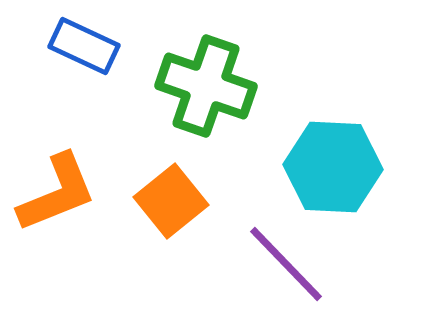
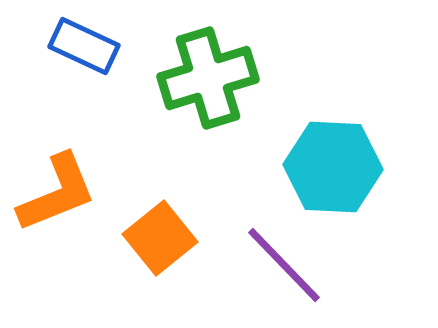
green cross: moved 2 px right, 8 px up; rotated 36 degrees counterclockwise
orange square: moved 11 px left, 37 px down
purple line: moved 2 px left, 1 px down
